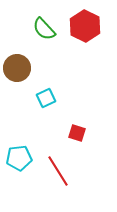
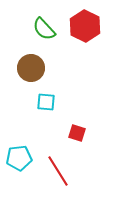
brown circle: moved 14 px right
cyan square: moved 4 px down; rotated 30 degrees clockwise
